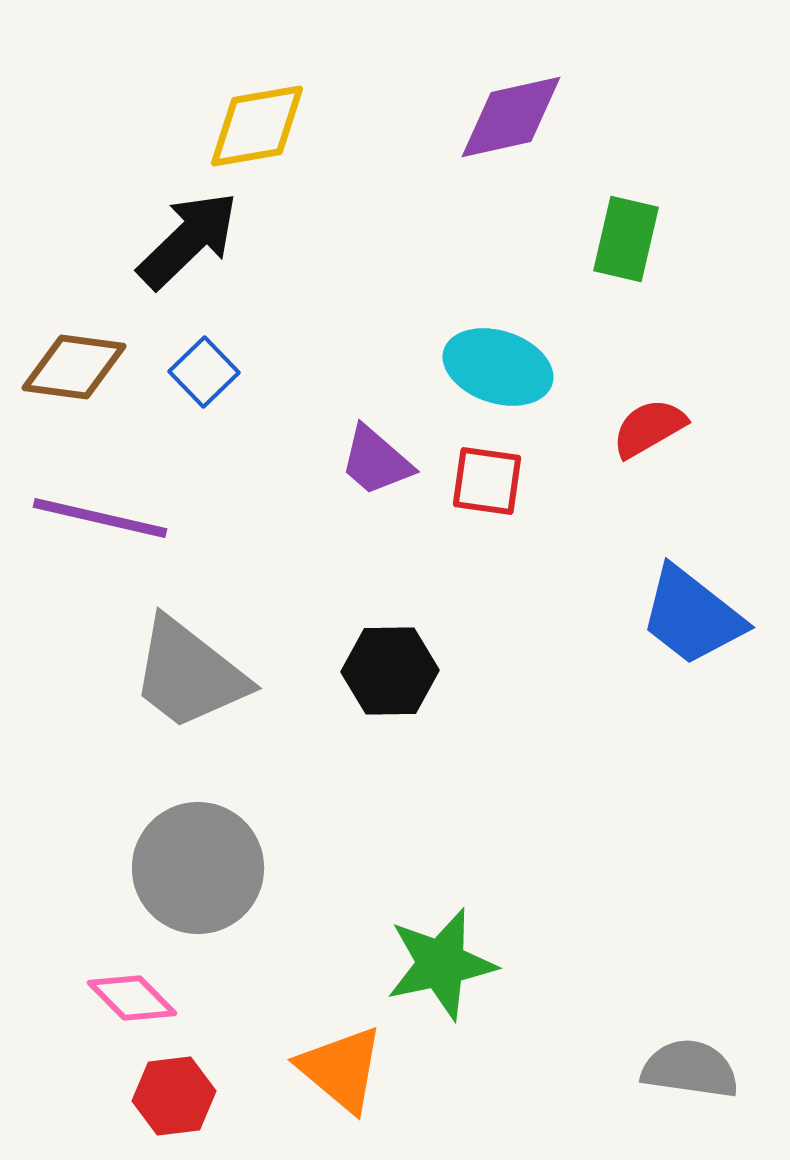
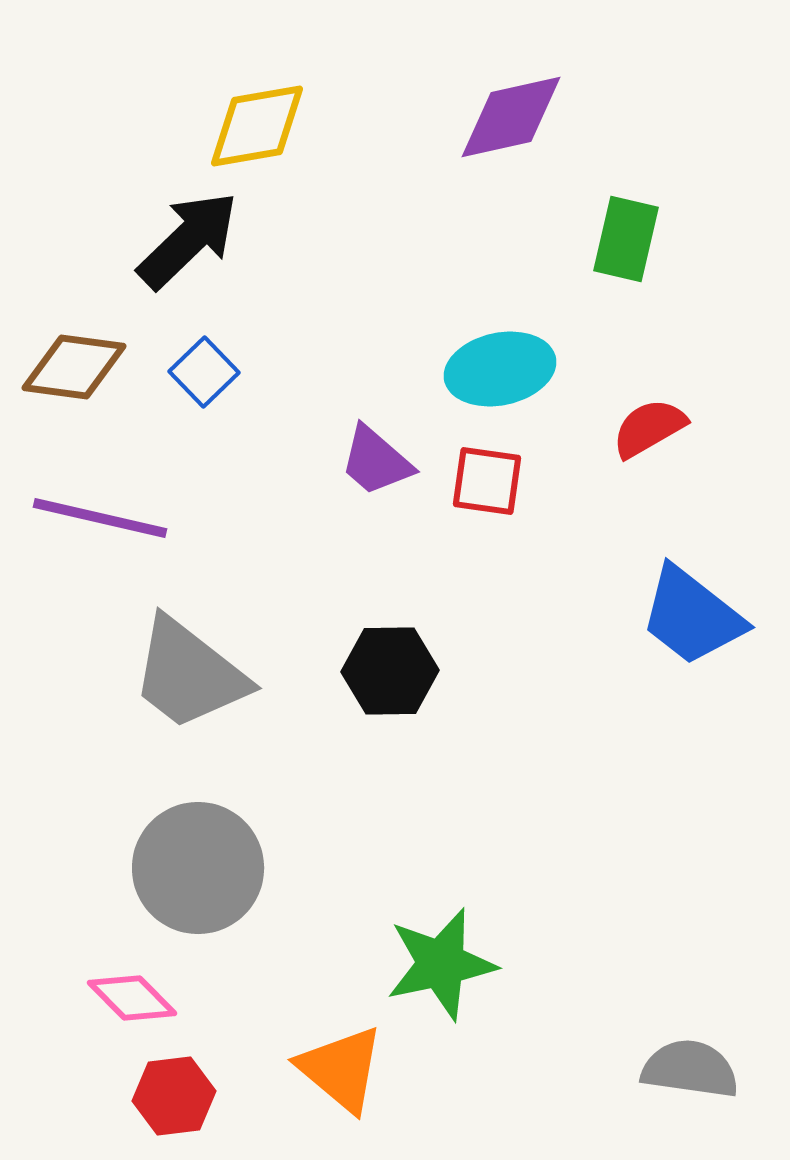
cyan ellipse: moved 2 px right, 2 px down; rotated 30 degrees counterclockwise
